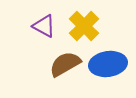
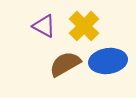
blue ellipse: moved 3 px up
